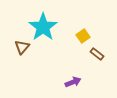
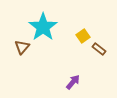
brown rectangle: moved 2 px right, 5 px up
purple arrow: rotated 28 degrees counterclockwise
